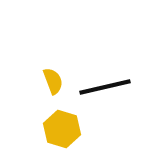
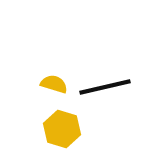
yellow semicircle: moved 1 px right, 3 px down; rotated 52 degrees counterclockwise
